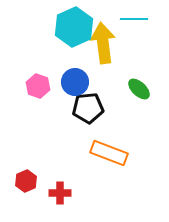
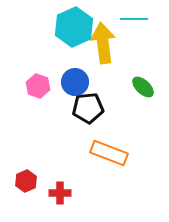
green ellipse: moved 4 px right, 2 px up
